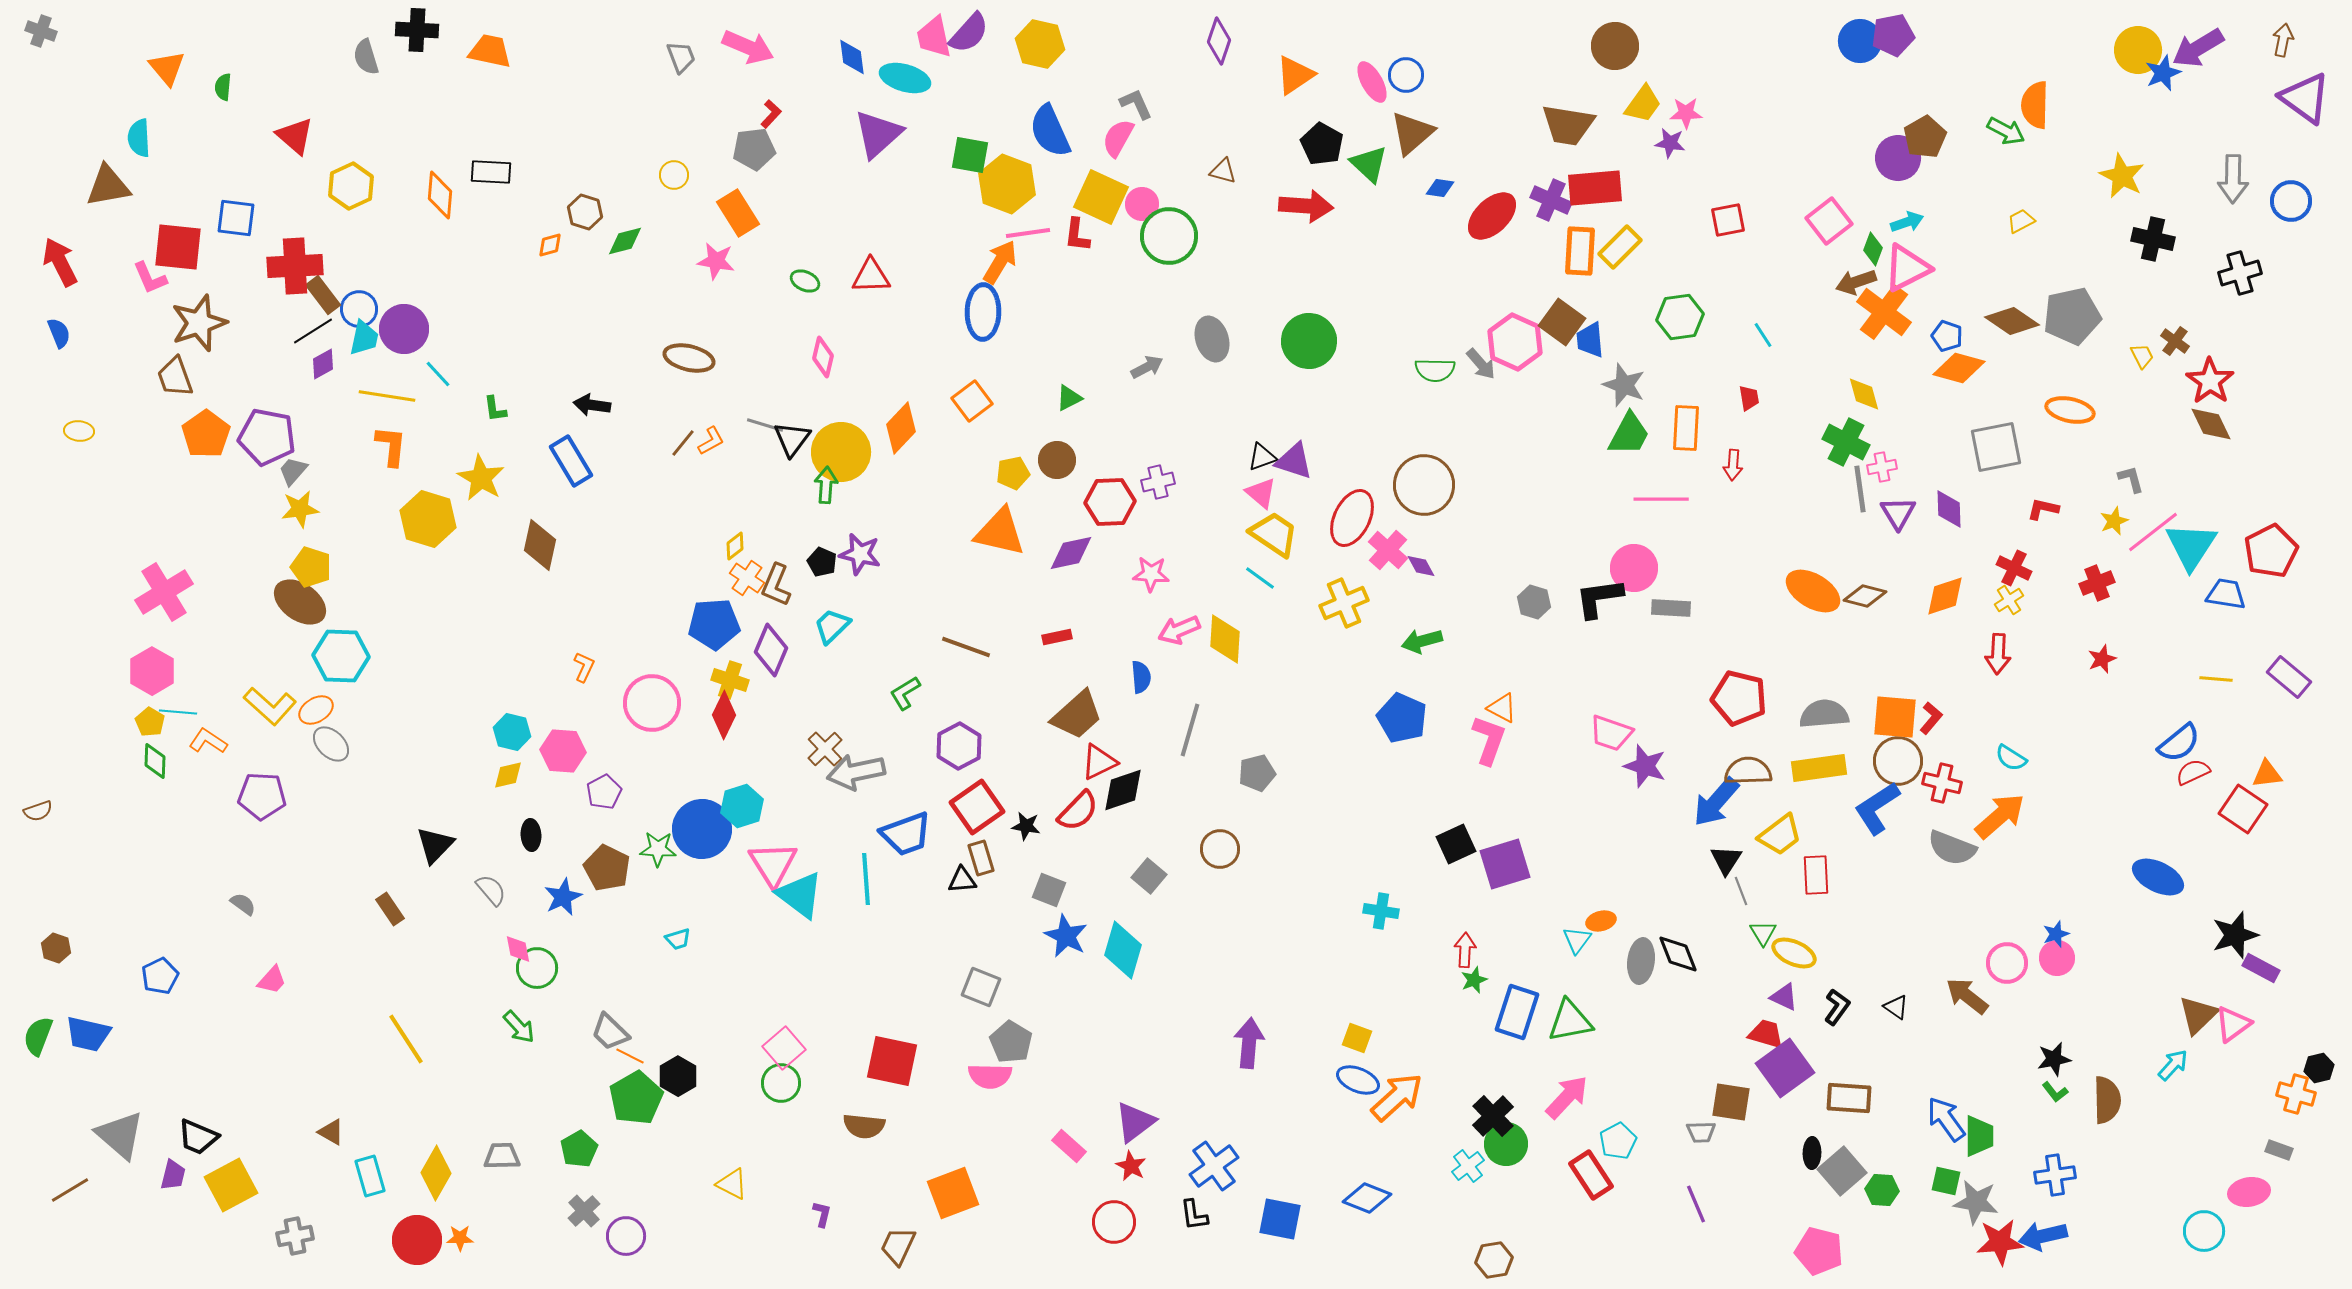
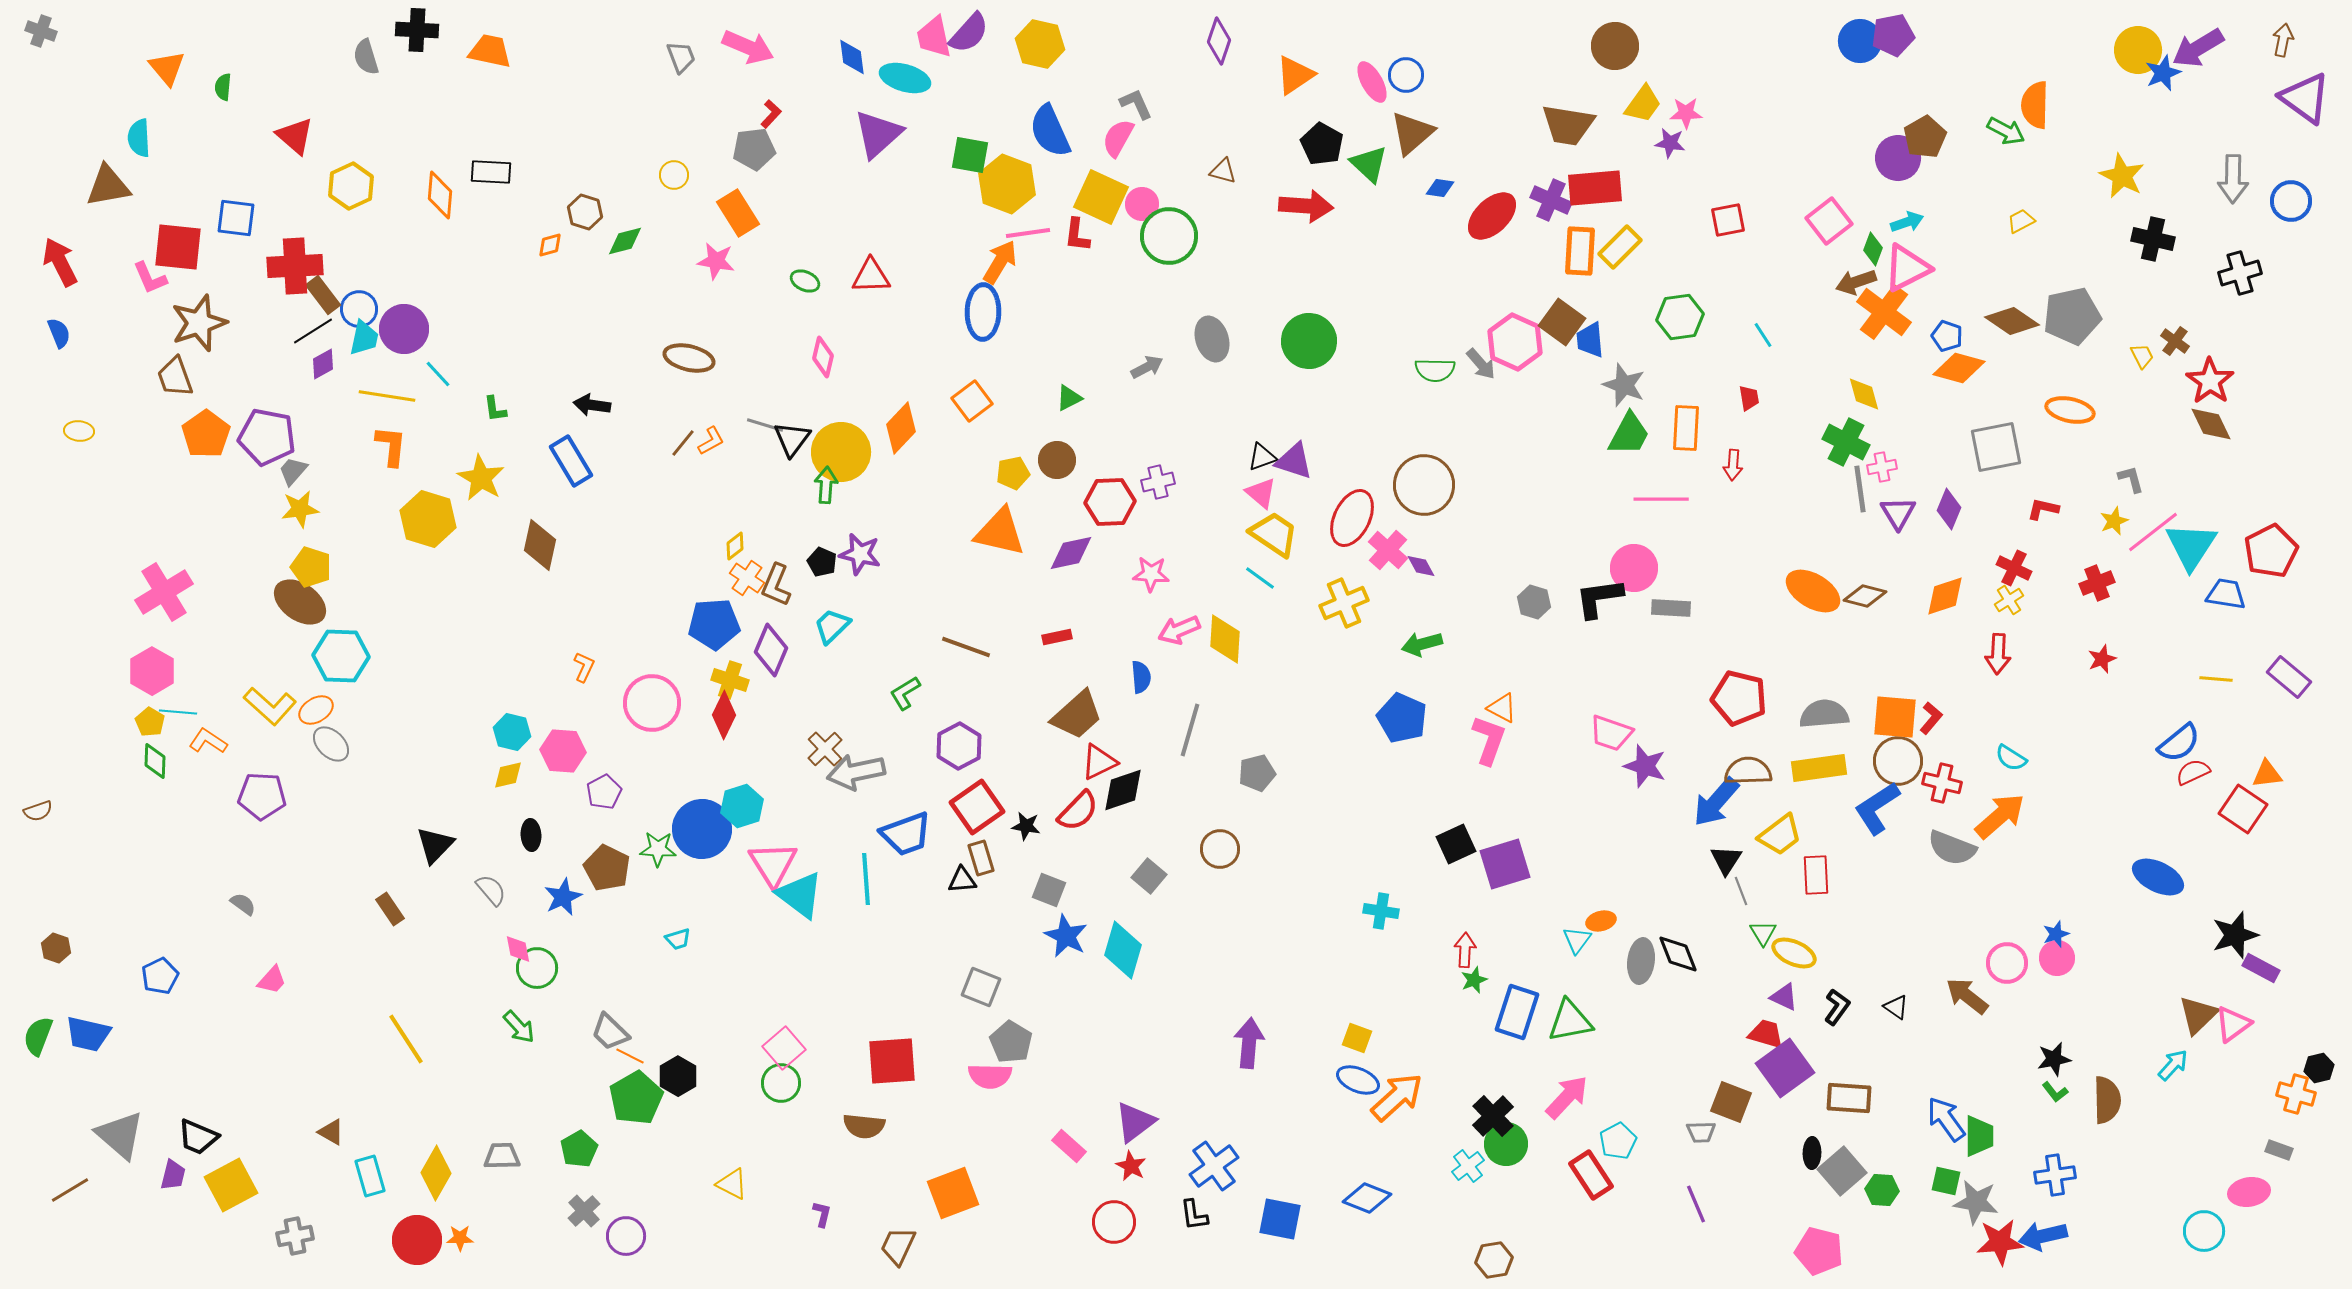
purple diamond at (1949, 509): rotated 24 degrees clockwise
green arrow at (1422, 641): moved 3 px down
red square at (892, 1061): rotated 16 degrees counterclockwise
brown square at (1731, 1102): rotated 12 degrees clockwise
